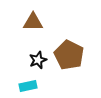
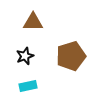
brown pentagon: moved 2 px right, 1 px down; rotated 28 degrees clockwise
black star: moved 13 px left, 4 px up
